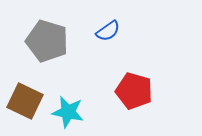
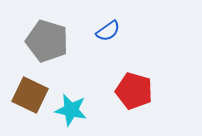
brown square: moved 5 px right, 6 px up
cyan star: moved 3 px right, 2 px up
